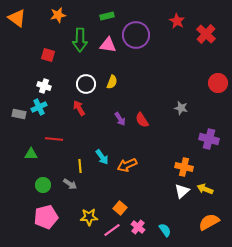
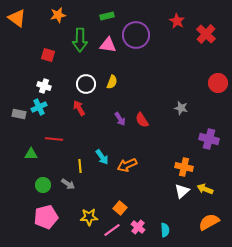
gray arrow: moved 2 px left
cyan semicircle: rotated 32 degrees clockwise
